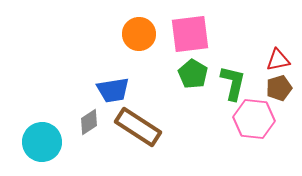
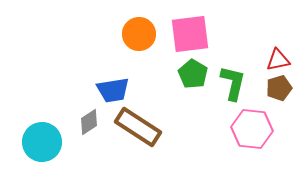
pink hexagon: moved 2 px left, 10 px down
